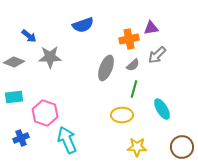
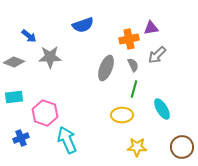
gray semicircle: rotated 72 degrees counterclockwise
